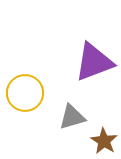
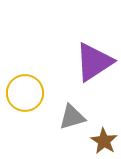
purple triangle: rotated 12 degrees counterclockwise
